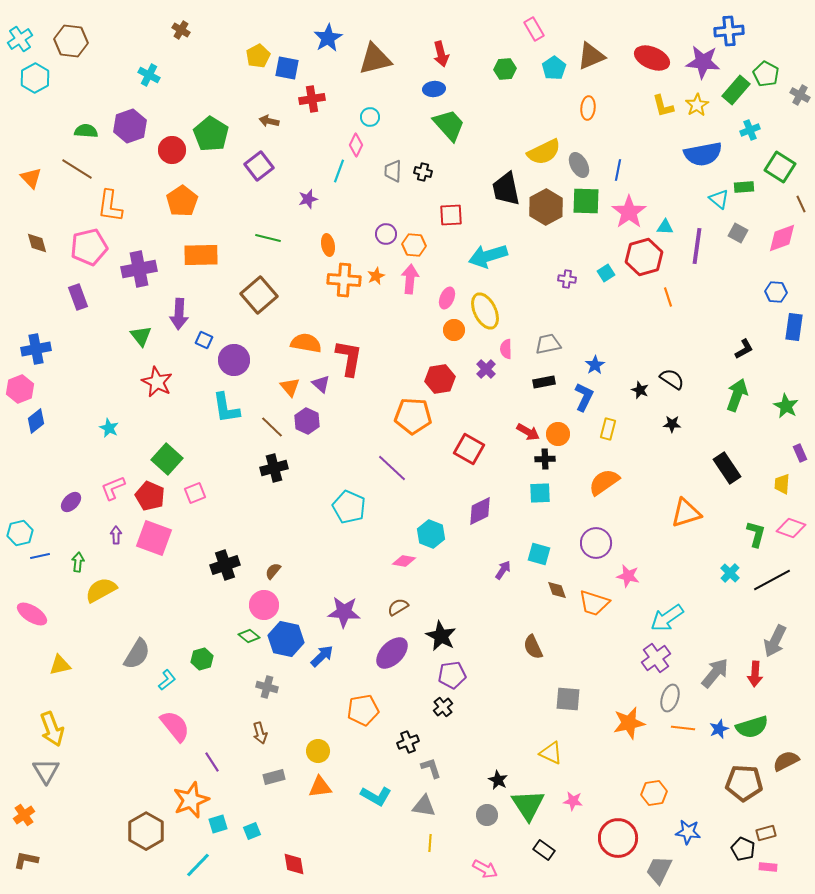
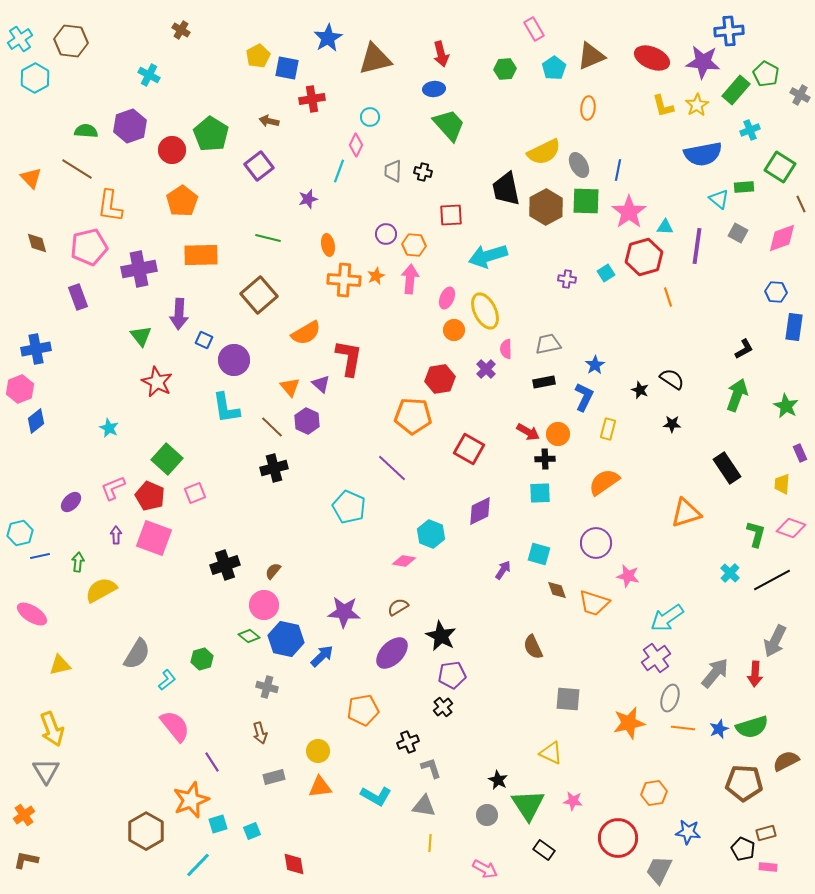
orange semicircle at (306, 343): moved 10 px up; rotated 140 degrees clockwise
